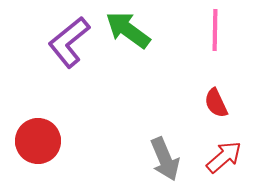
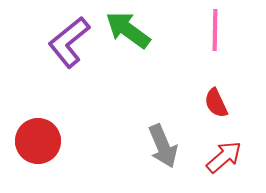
gray arrow: moved 2 px left, 13 px up
